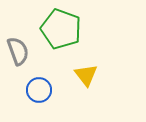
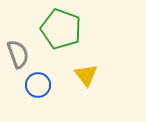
gray semicircle: moved 3 px down
blue circle: moved 1 px left, 5 px up
